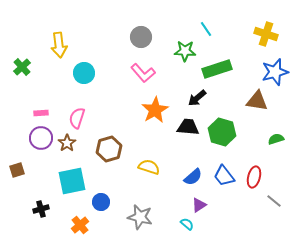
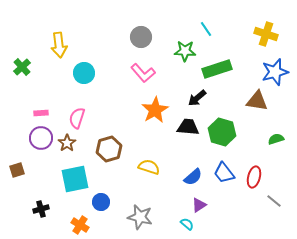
blue trapezoid: moved 3 px up
cyan square: moved 3 px right, 2 px up
orange cross: rotated 18 degrees counterclockwise
